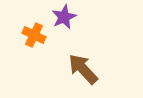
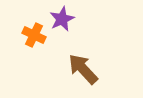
purple star: moved 2 px left, 2 px down
